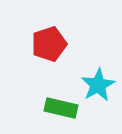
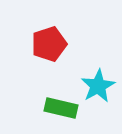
cyan star: moved 1 px down
